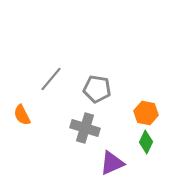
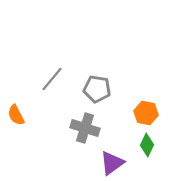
gray line: moved 1 px right
orange semicircle: moved 6 px left
green diamond: moved 1 px right, 3 px down
purple triangle: rotated 12 degrees counterclockwise
